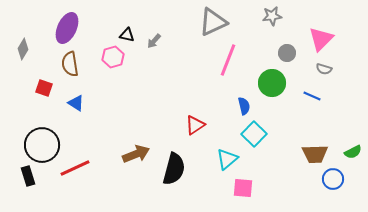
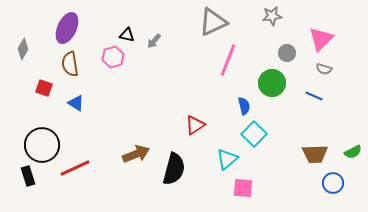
blue line: moved 2 px right
blue circle: moved 4 px down
